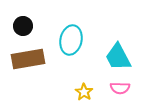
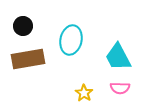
yellow star: moved 1 px down
